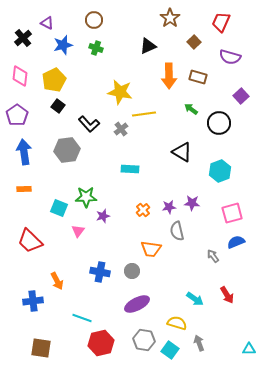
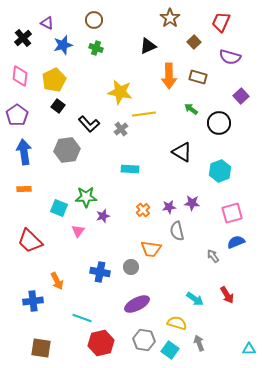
gray circle at (132, 271): moved 1 px left, 4 px up
